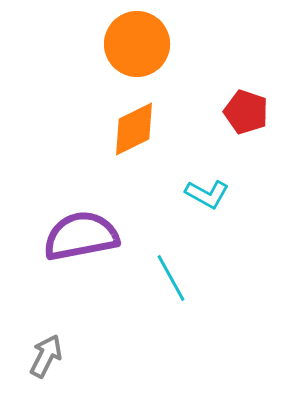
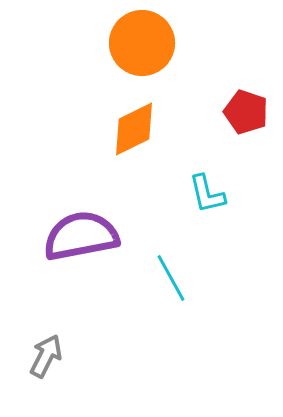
orange circle: moved 5 px right, 1 px up
cyan L-shape: rotated 48 degrees clockwise
